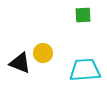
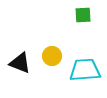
yellow circle: moved 9 px right, 3 px down
